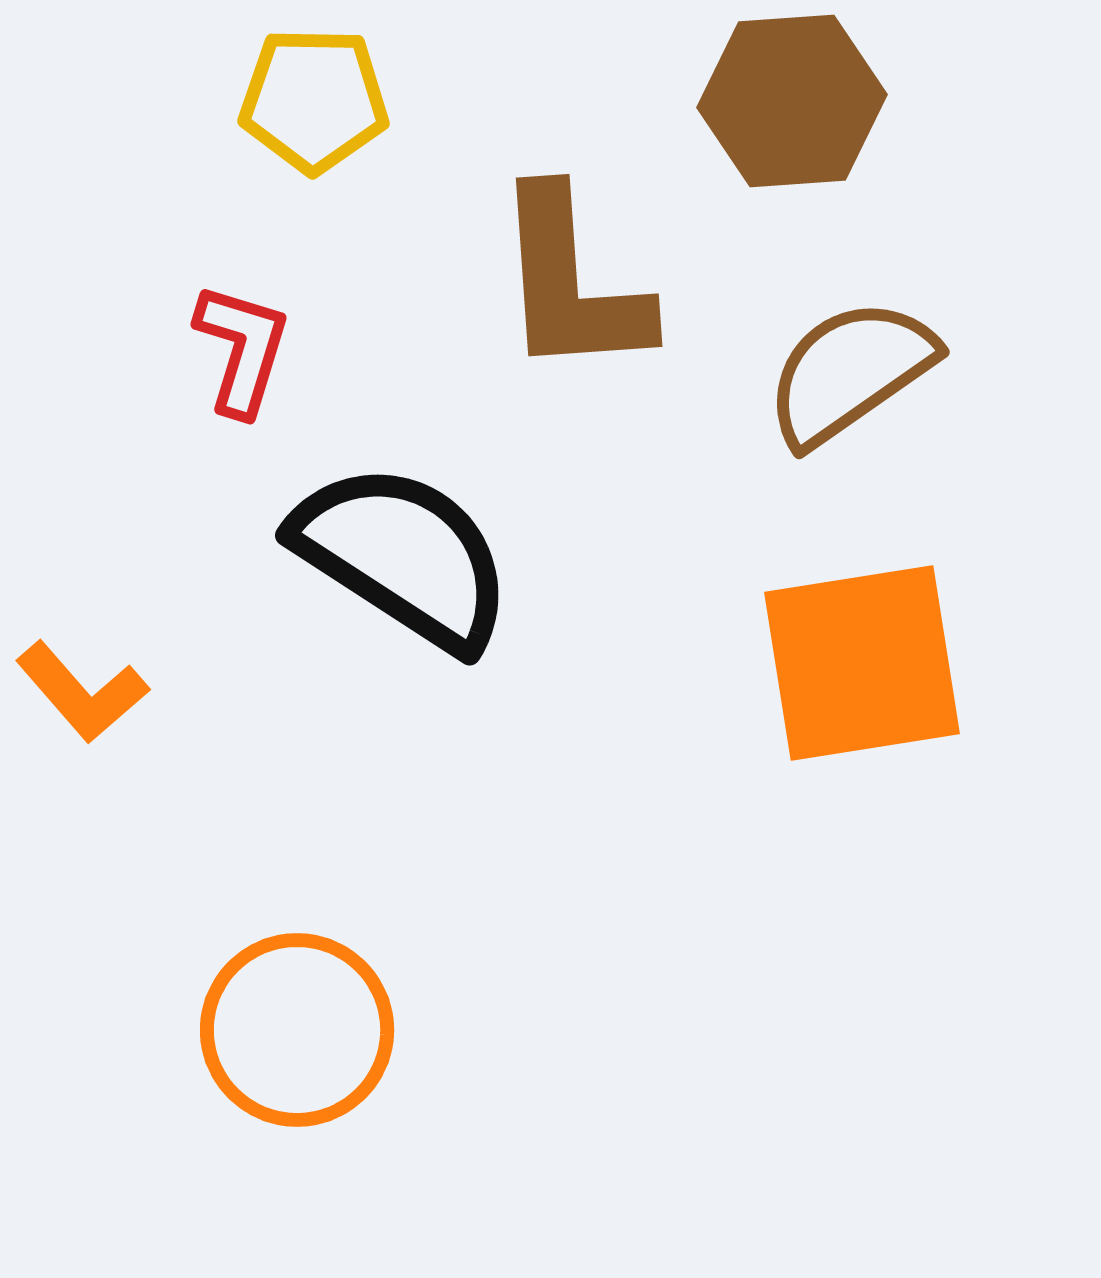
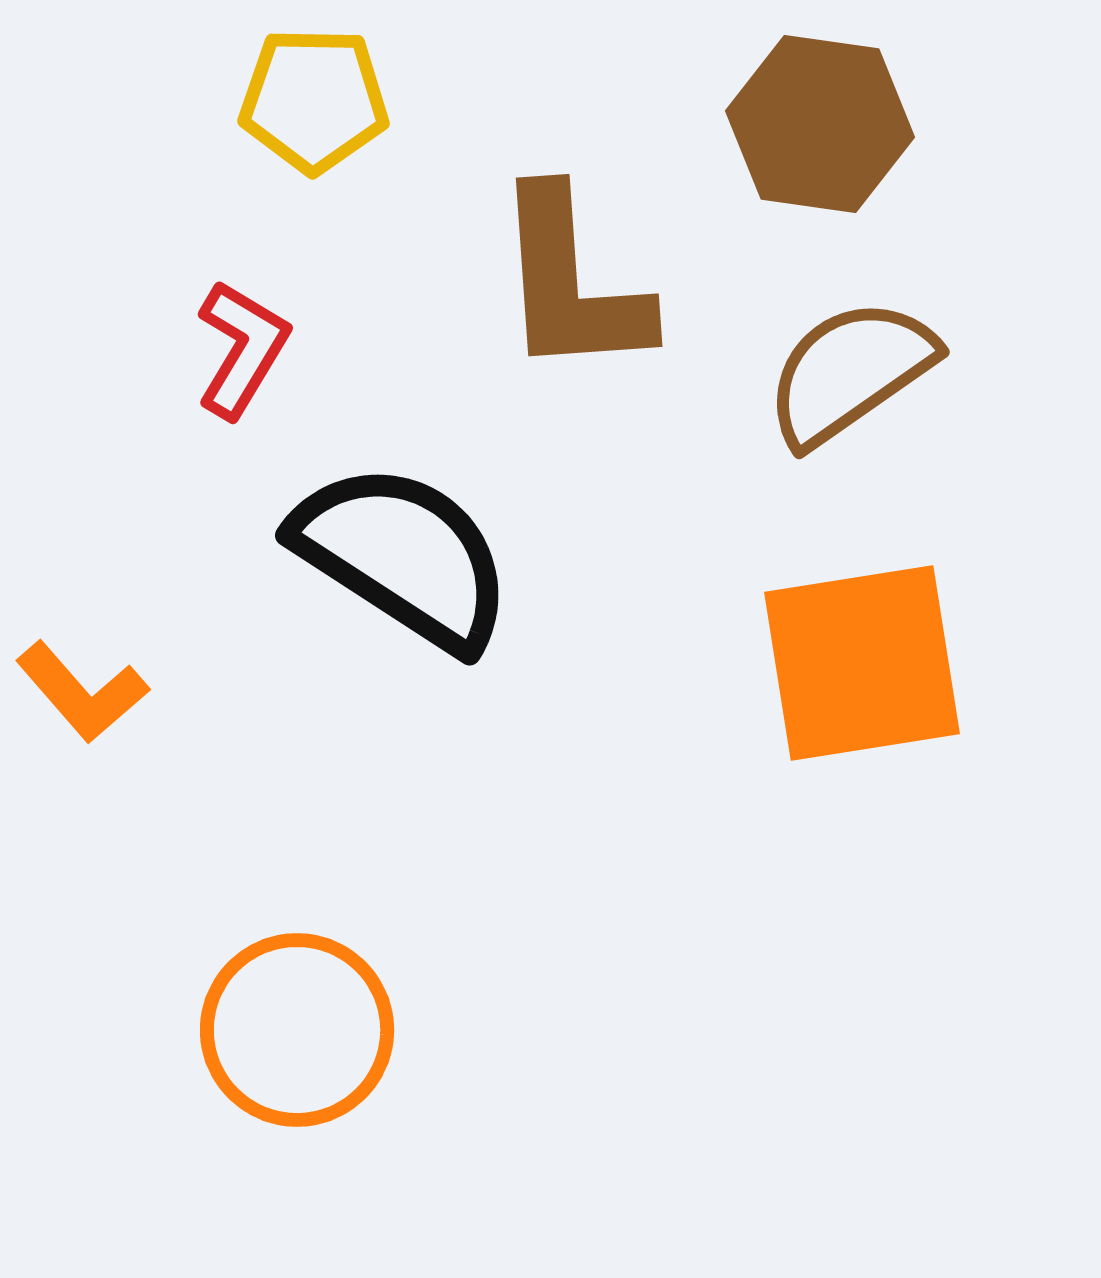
brown hexagon: moved 28 px right, 23 px down; rotated 12 degrees clockwise
red L-shape: rotated 14 degrees clockwise
